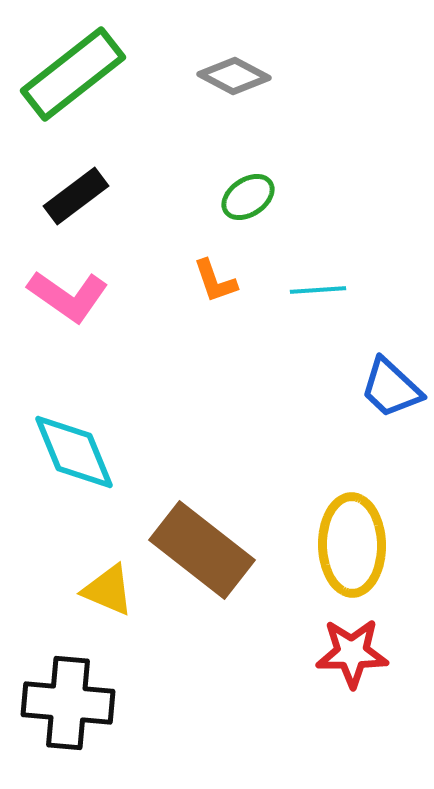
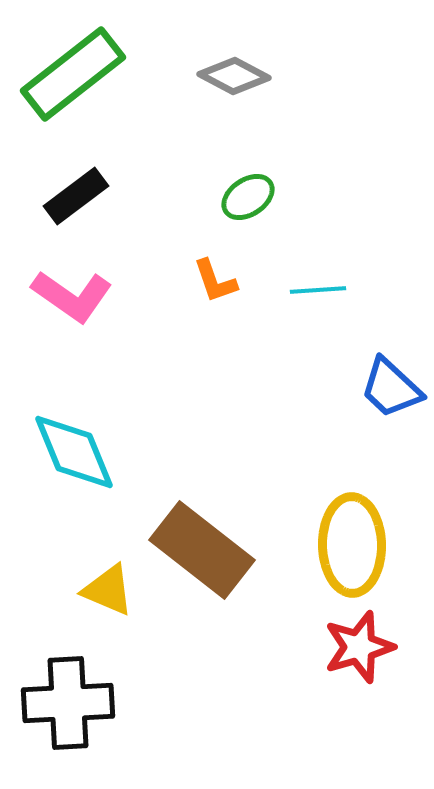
pink L-shape: moved 4 px right
red star: moved 7 px right, 6 px up; rotated 16 degrees counterclockwise
black cross: rotated 8 degrees counterclockwise
